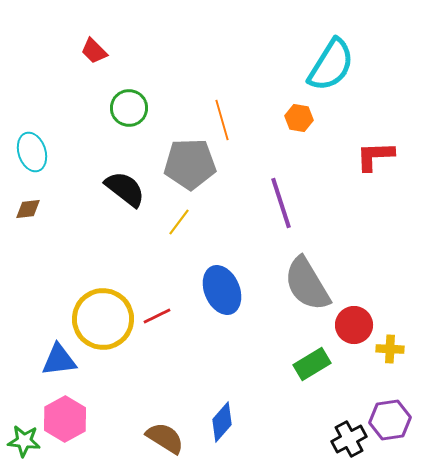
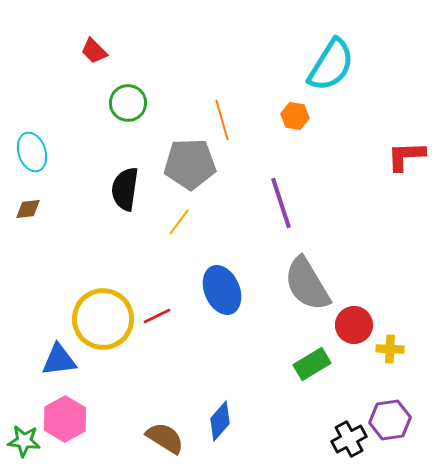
green circle: moved 1 px left, 5 px up
orange hexagon: moved 4 px left, 2 px up
red L-shape: moved 31 px right
black semicircle: rotated 120 degrees counterclockwise
blue diamond: moved 2 px left, 1 px up
